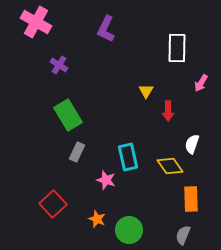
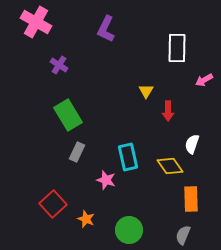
pink arrow: moved 3 px right, 3 px up; rotated 30 degrees clockwise
orange star: moved 11 px left
